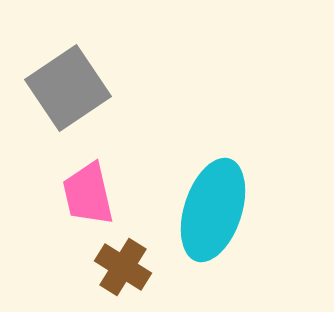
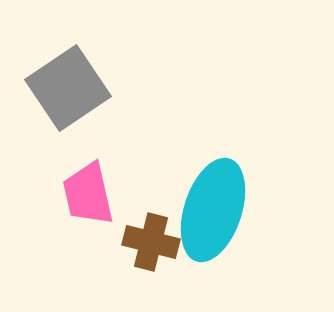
brown cross: moved 28 px right, 25 px up; rotated 18 degrees counterclockwise
